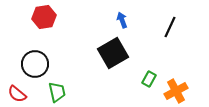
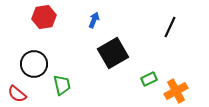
blue arrow: moved 28 px left; rotated 42 degrees clockwise
black circle: moved 1 px left
green rectangle: rotated 35 degrees clockwise
green trapezoid: moved 5 px right, 7 px up
